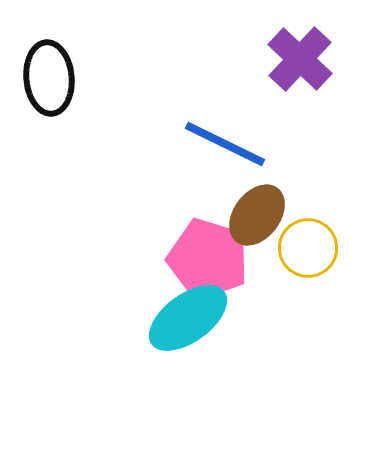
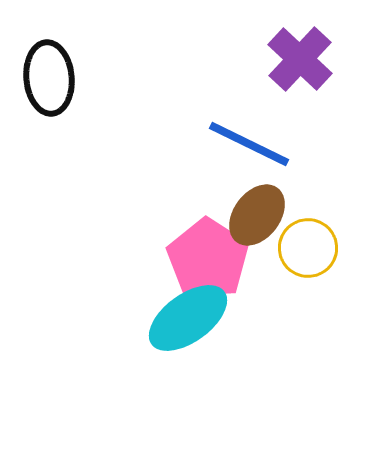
blue line: moved 24 px right
pink pentagon: rotated 16 degrees clockwise
